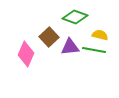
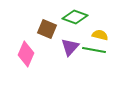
brown square: moved 2 px left, 8 px up; rotated 24 degrees counterclockwise
purple triangle: rotated 42 degrees counterclockwise
